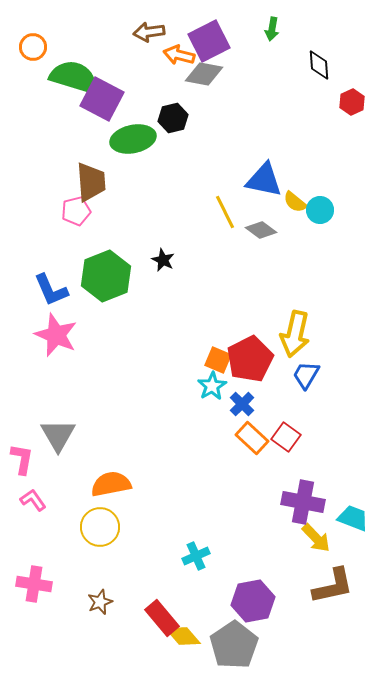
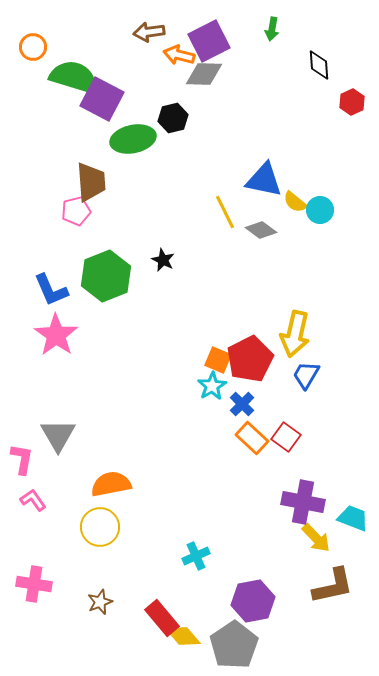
gray diamond at (204, 74): rotated 9 degrees counterclockwise
pink star at (56, 335): rotated 12 degrees clockwise
